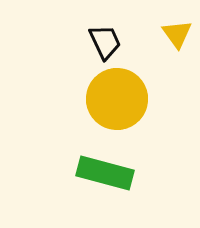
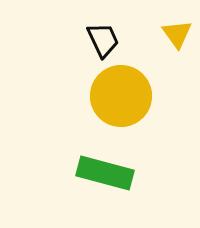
black trapezoid: moved 2 px left, 2 px up
yellow circle: moved 4 px right, 3 px up
